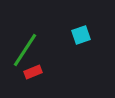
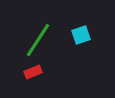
green line: moved 13 px right, 10 px up
